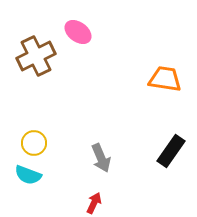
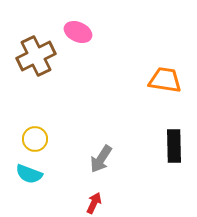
pink ellipse: rotated 12 degrees counterclockwise
orange trapezoid: moved 1 px down
yellow circle: moved 1 px right, 4 px up
black rectangle: moved 3 px right, 5 px up; rotated 36 degrees counterclockwise
gray arrow: moved 1 px down; rotated 56 degrees clockwise
cyan semicircle: moved 1 px right, 1 px up
